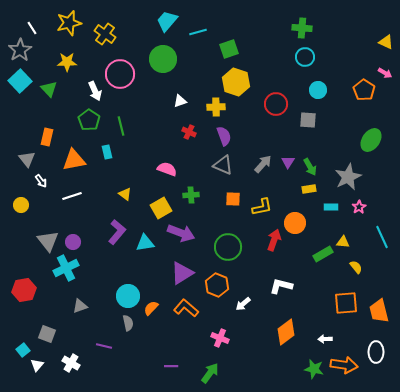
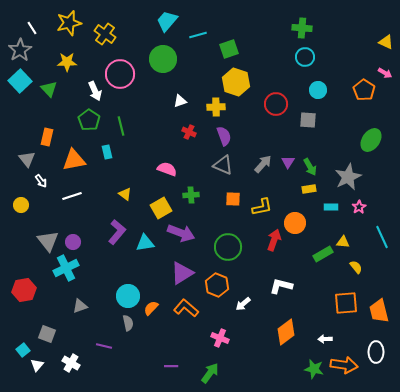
cyan line at (198, 32): moved 3 px down
